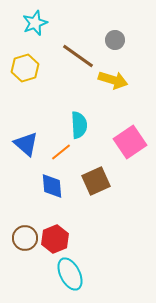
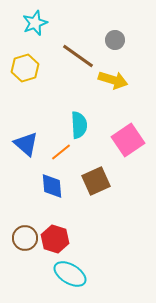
pink square: moved 2 px left, 2 px up
red hexagon: rotated 20 degrees counterclockwise
cyan ellipse: rotated 32 degrees counterclockwise
